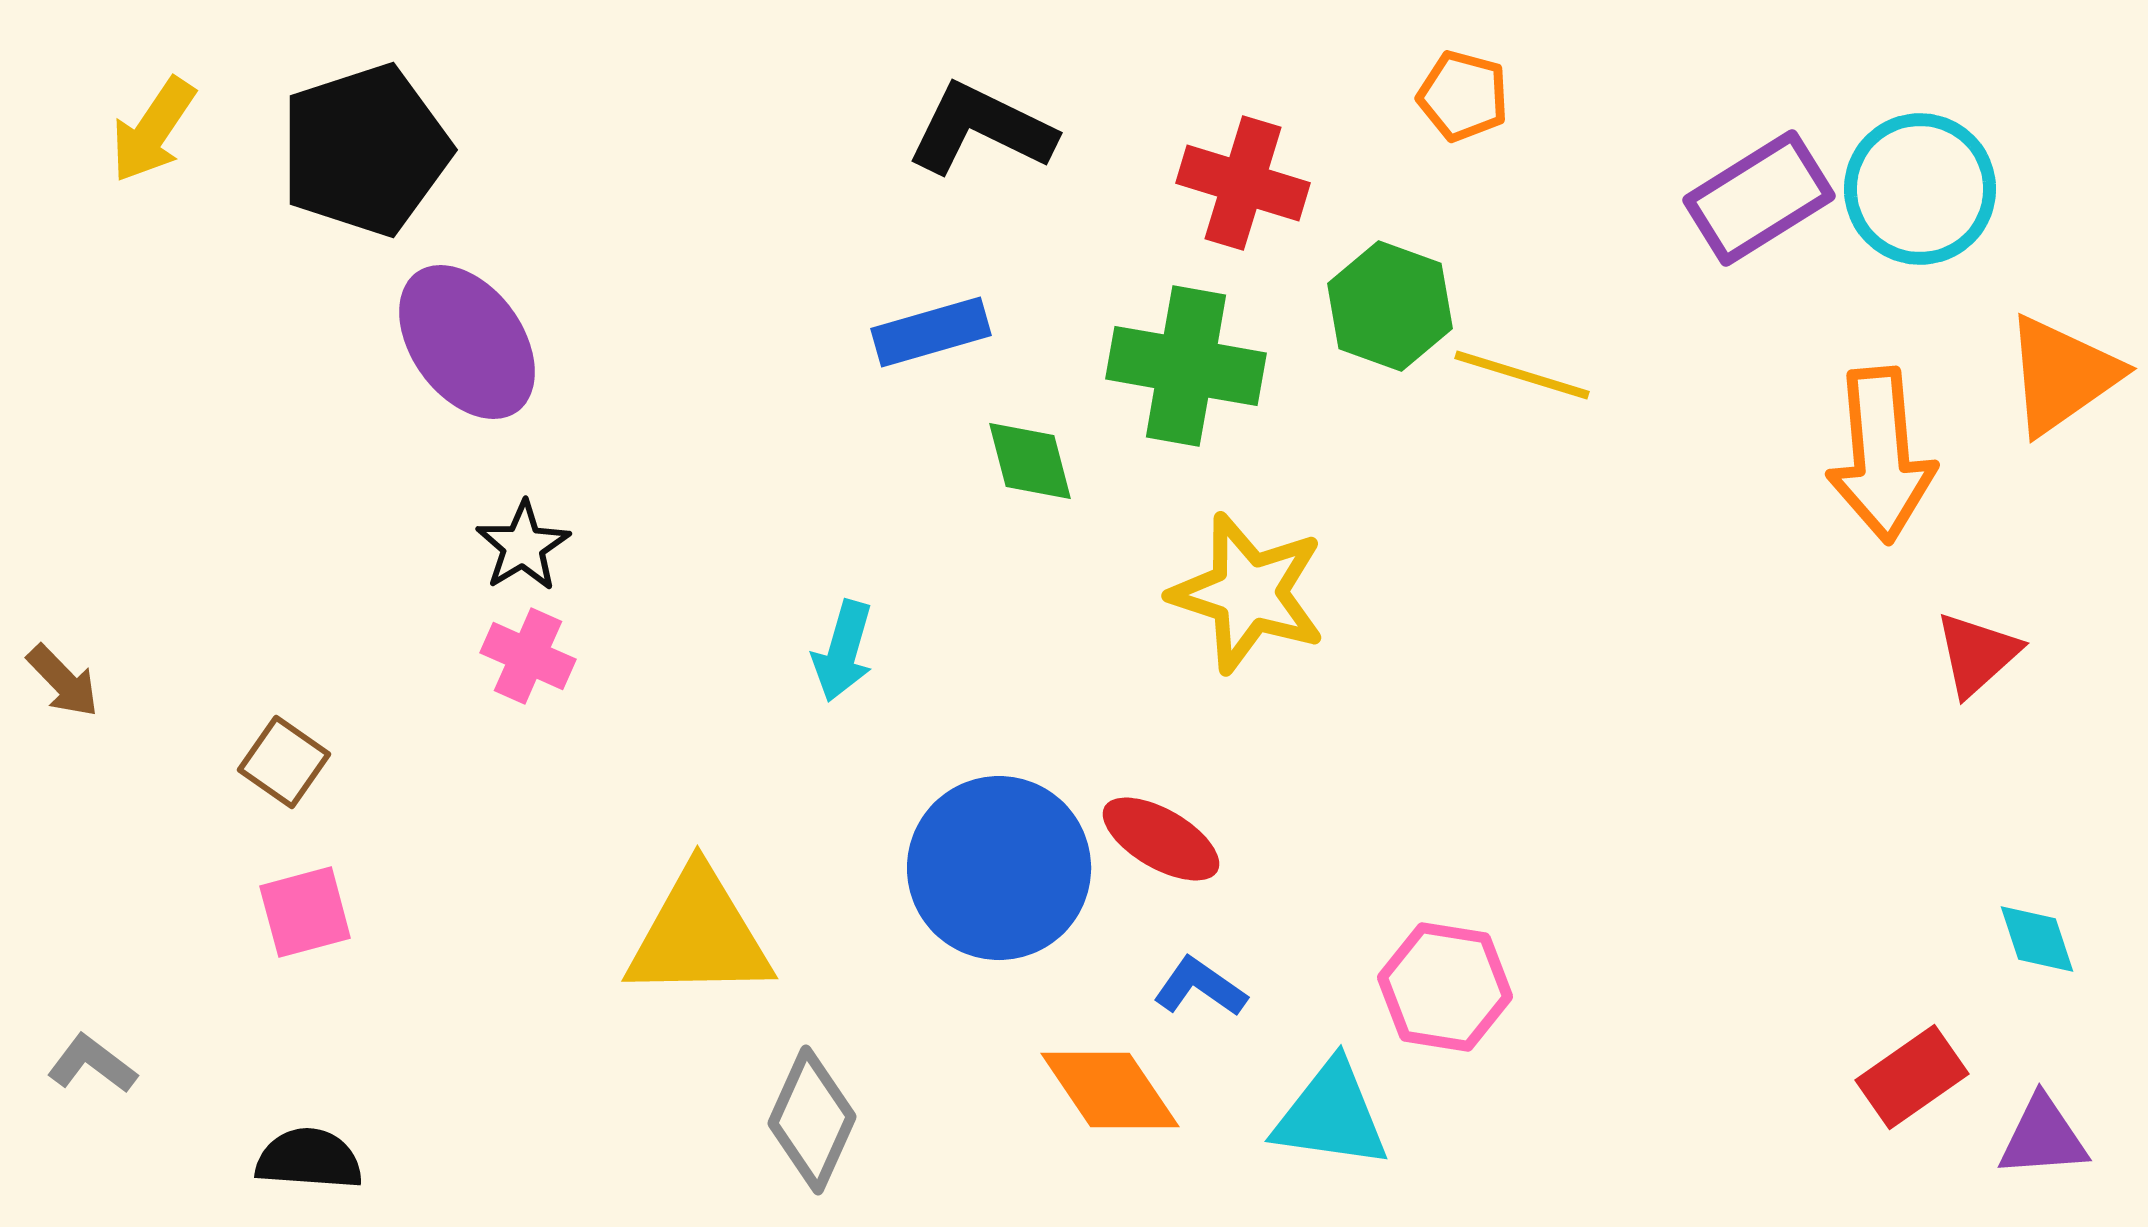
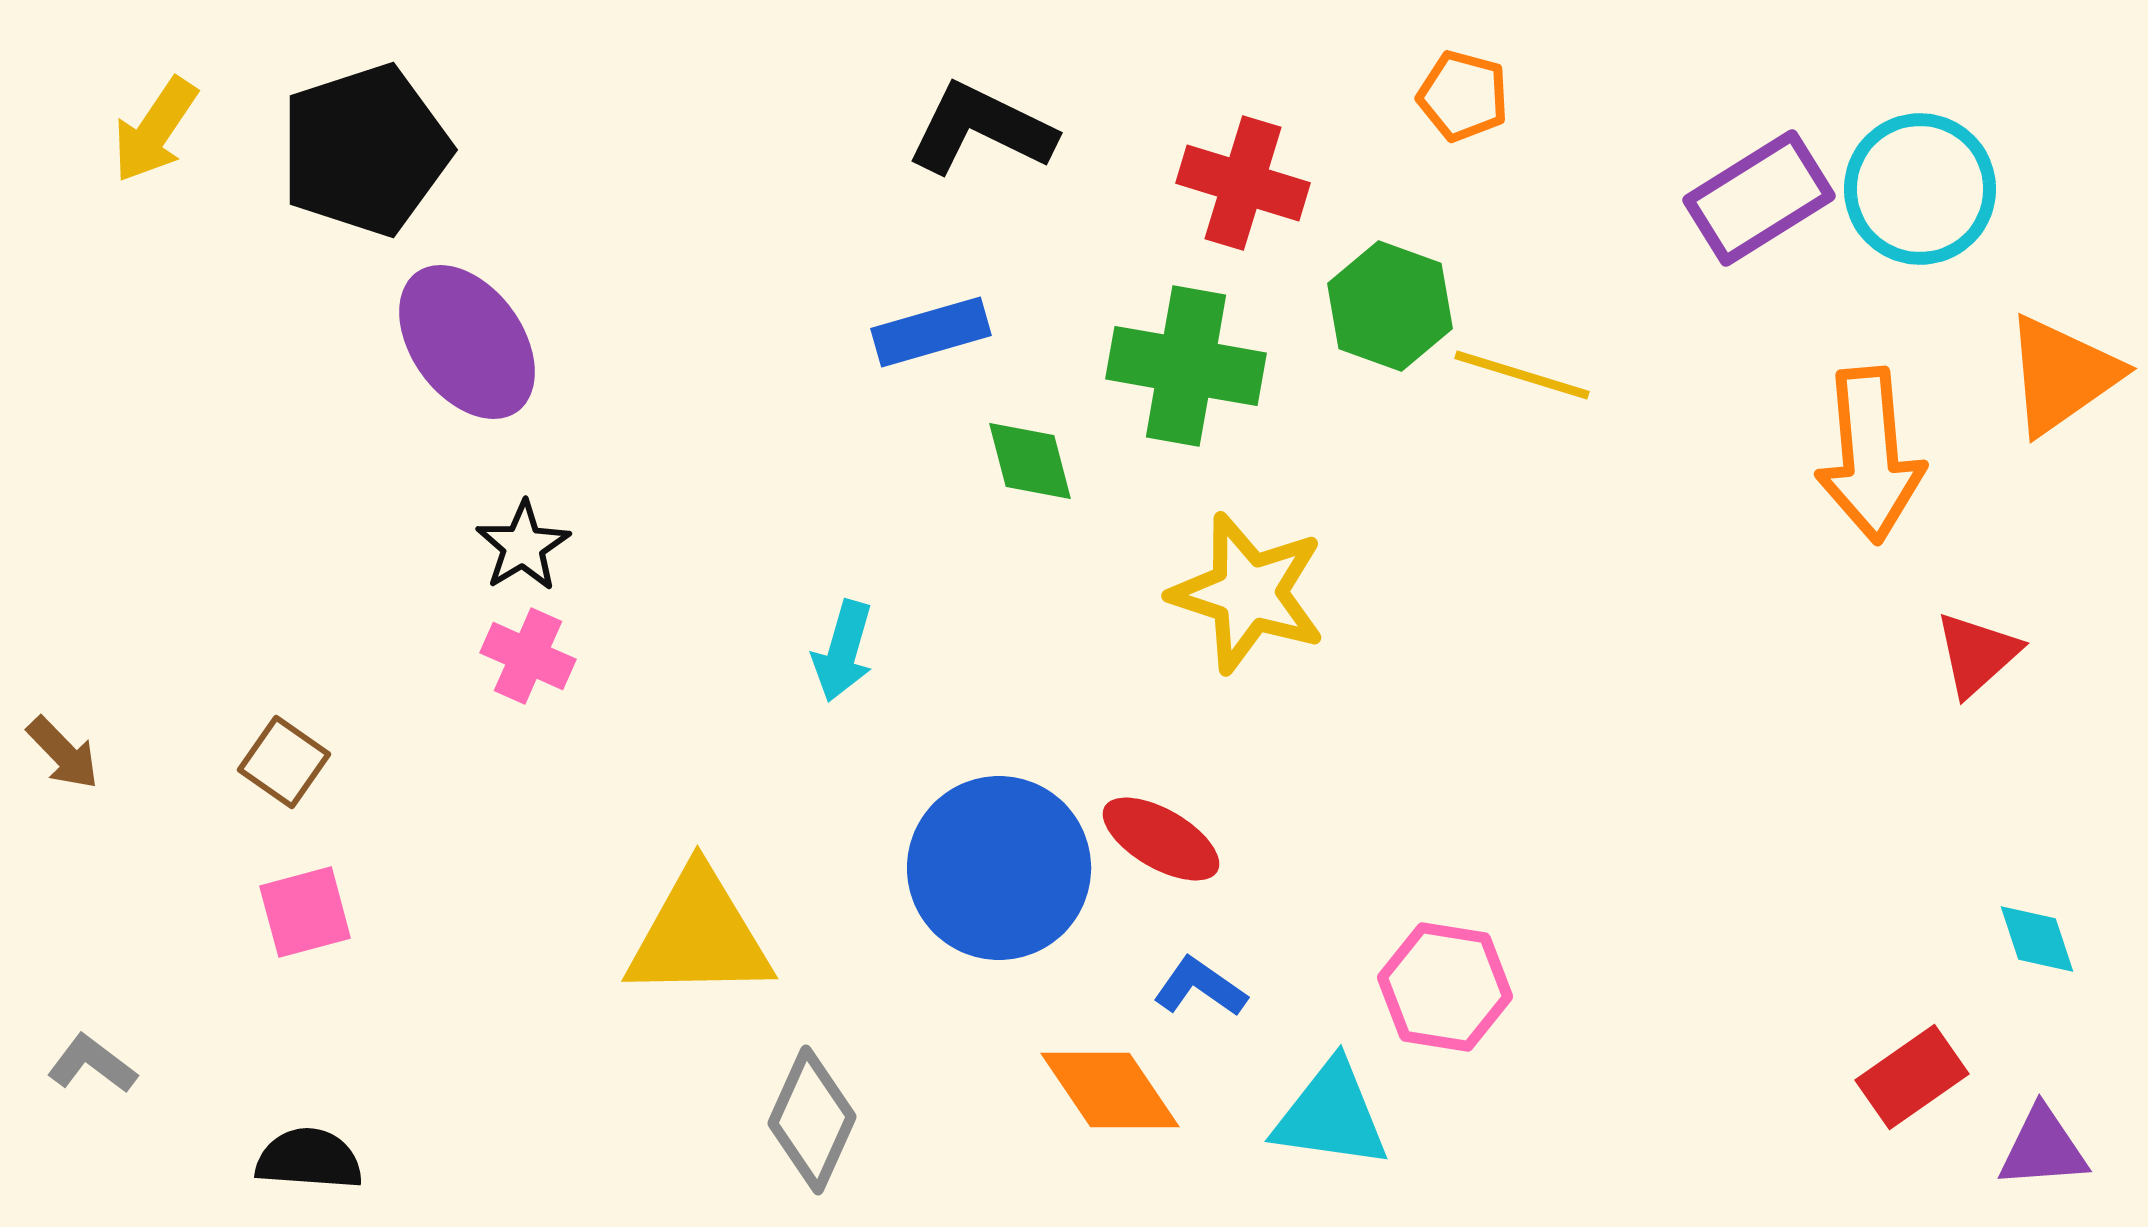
yellow arrow: moved 2 px right
orange arrow: moved 11 px left
brown arrow: moved 72 px down
purple triangle: moved 11 px down
